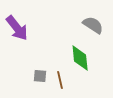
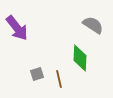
green diamond: rotated 8 degrees clockwise
gray square: moved 3 px left, 2 px up; rotated 24 degrees counterclockwise
brown line: moved 1 px left, 1 px up
